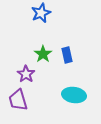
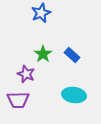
blue rectangle: moved 5 px right; rotated 35 degrees counterclockwise
purple star: rotated 12 degrees counterclockwise
purple trapezoid: rotated 75 degrees counterclockwise
